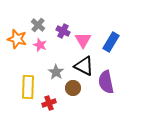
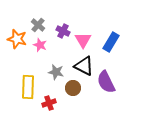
gray star: rotated 21 degrees counterclockwise
purple semicircle: rotated 15 degrees counterclockwise
